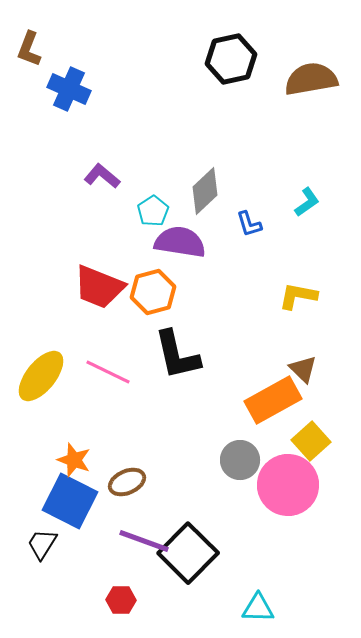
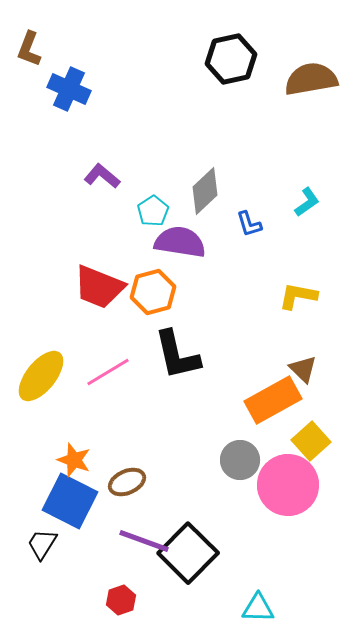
pink line: rotated 57 degrees counterclockwise
red hexagon: rotated 20 degrees counterclockwise
